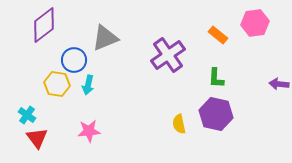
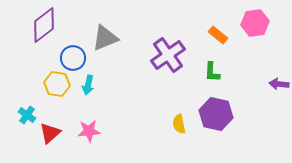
blue circle: moved 1 px left, 2 px up
green L-shape: moved 4 px left, 6 px up
red triangle: moved 13 px right, 5 px up; rotated 25 degrees clockwise
